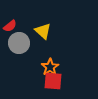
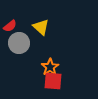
yellow triangle: moved 2 px left, 4 px up
